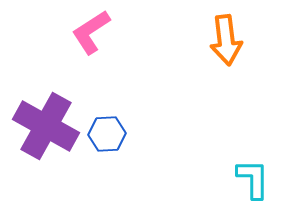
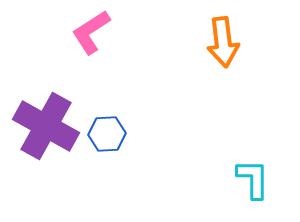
orange arrow: moved 3 px left, 2 px down
